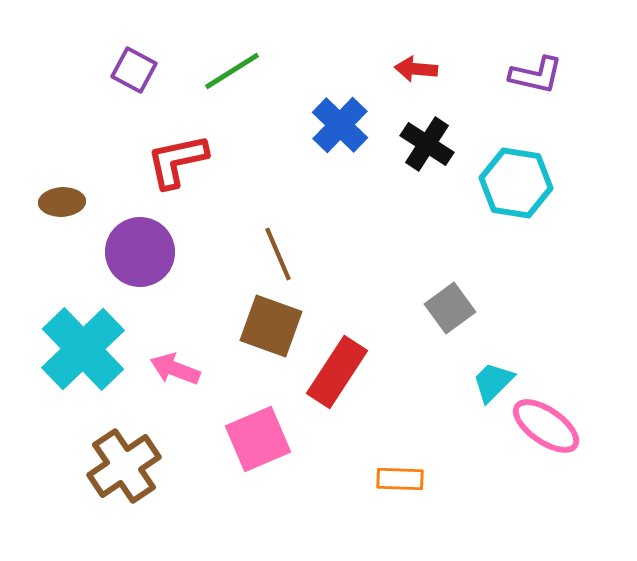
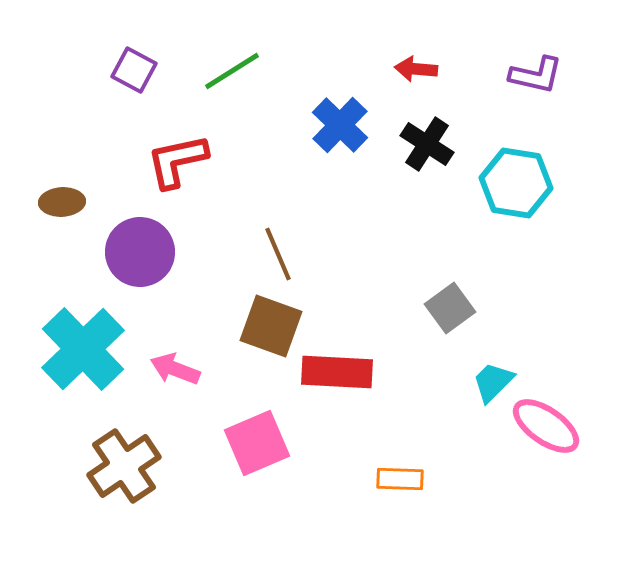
red rectangle: rotated 60 degrees clockwise
pink square: moved 1 px left, 4 px down
